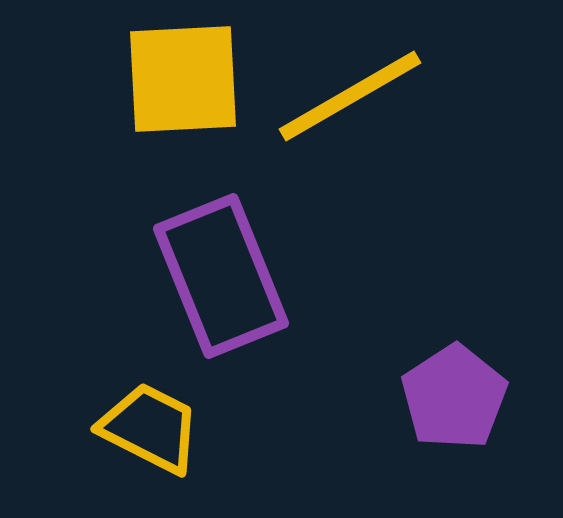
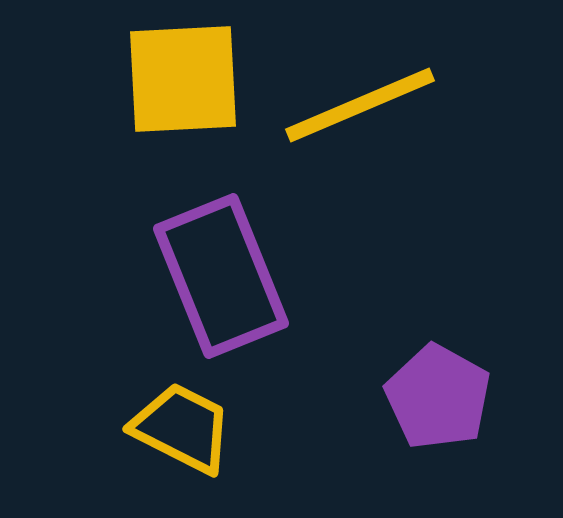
yellow line: moved 10 px right, 9 px down; rotated 7 degrees clockwise
purple pentagon: moved 16 px left; rotated 10 degrees counterclockwise
yellow trapezoid: moved 32 px right
